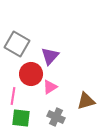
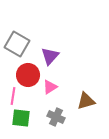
red circle: moved 3 px left, 1 px down
